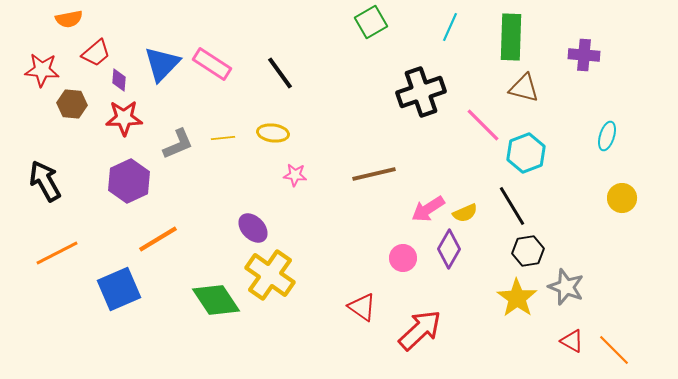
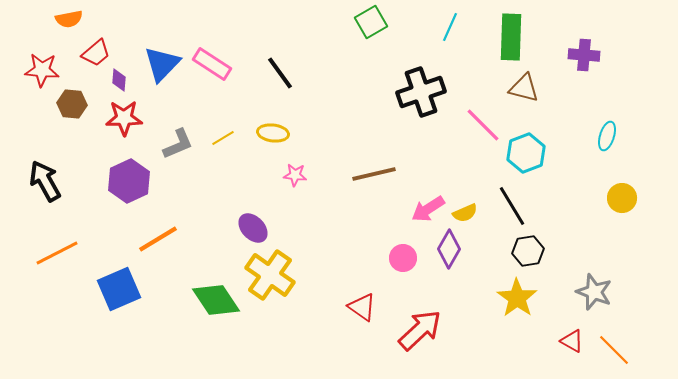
yellow line at (223, 138): rotated 25 degrees counterclockwise
gray star at (566, 287): moved 28 px right, 5 px down
